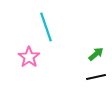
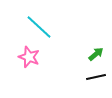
cyan line: moved 7 px left; rotated 28 degrees counterclockwise
pink star: rotated 15 degrees counterclockwise
